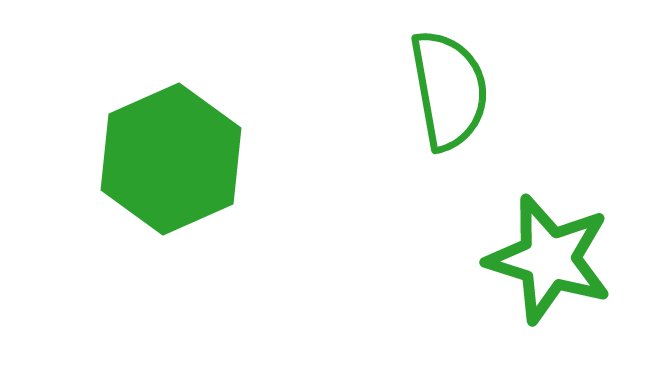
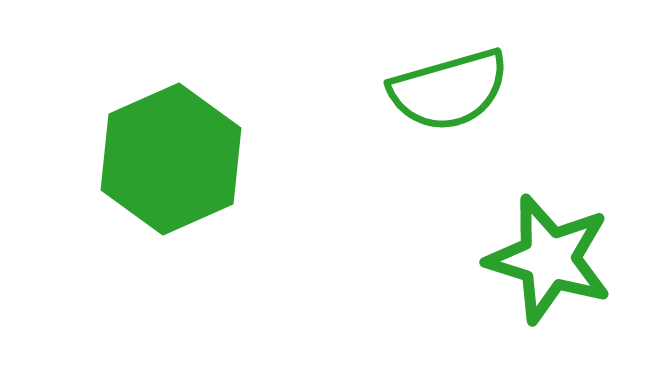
green semicircle: rotated 84 degrees clockwise
